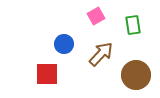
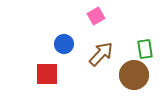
green rectangle: moved 12 px right, 24 px down
brown circle: moved 2 px left
